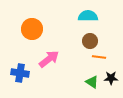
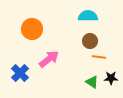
blue cross: rotated 36 degrees clockwise
